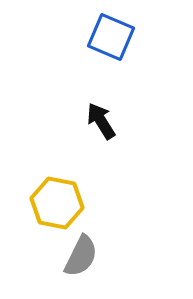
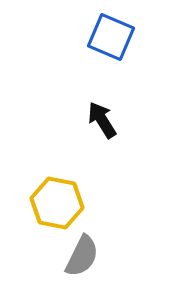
black arrow: moved 1 px right, 1 px up
gray semicircle: moved 1 px right
